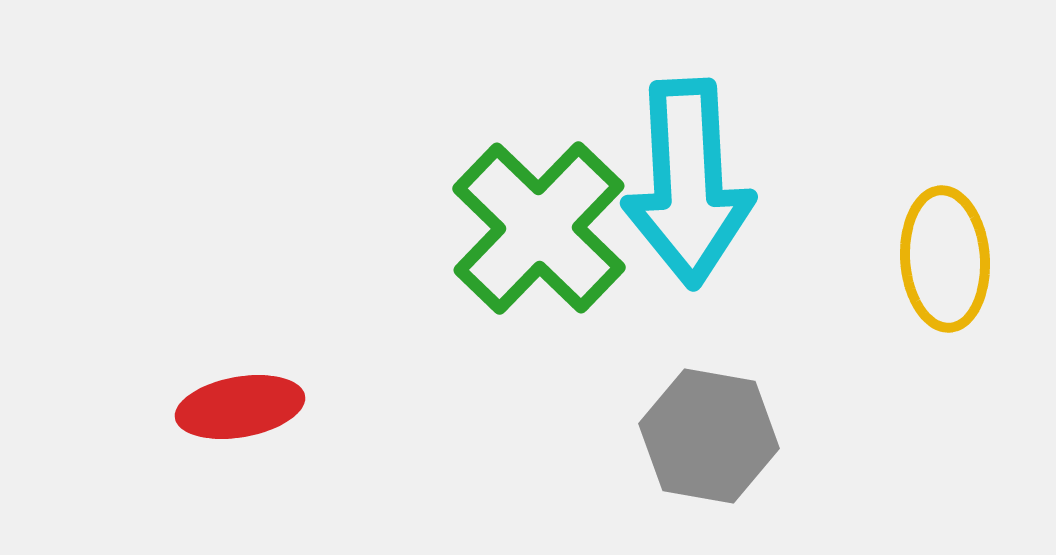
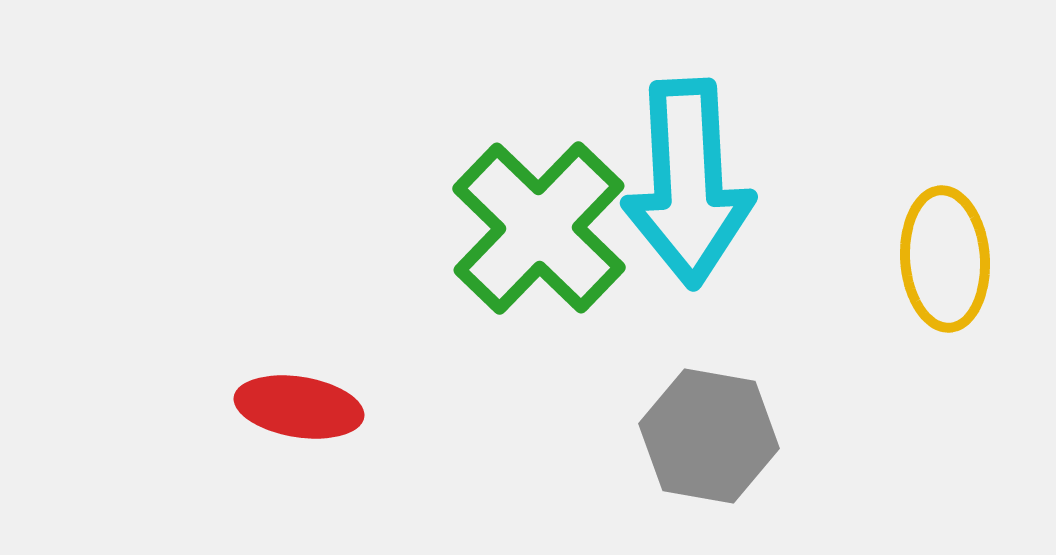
red ellipse: moved 59 px right; rotated 19 degrees clockwise
